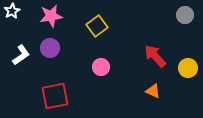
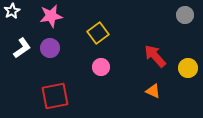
yellow square: moved 1 px right, 7 px down
white L-shape: moved 1 px right, 7 px up
